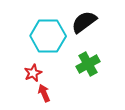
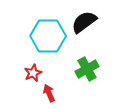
green cross: moved 1 px left, 5 px down
red arrow: moved 5 px right
